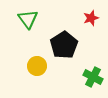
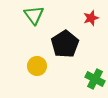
green triangle: moved 6 px right, 4 px up
black pentagon: moved 1 px right, 1 px up
green cross: moved 2 px right, 2 px down
